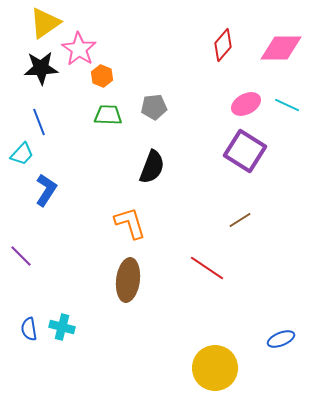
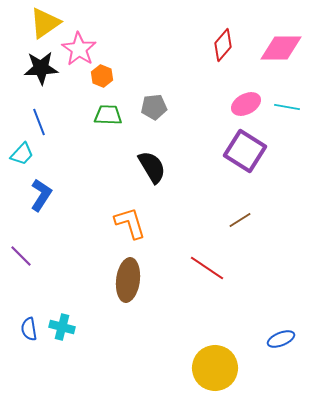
cyan line: moved 2 px down; rotated 15 degrees counterclockwise
black semicircle: rotated 52 degrees counterclockwise
blue L-shape: moved 5 px left, 5 px down
